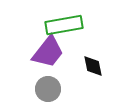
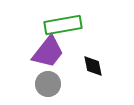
green rectangle: moved 1 px left
gray circle: moved 5 px up
